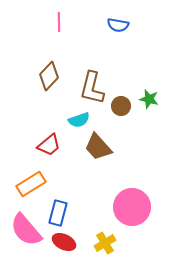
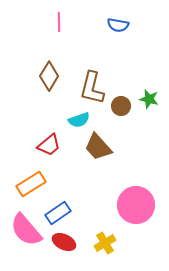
brown diamond: rotated 12 degrees counterclockwise
pink circle: moved 4 px right, 2 px up
blue rectangle: rotated 40 degrees clockwise
